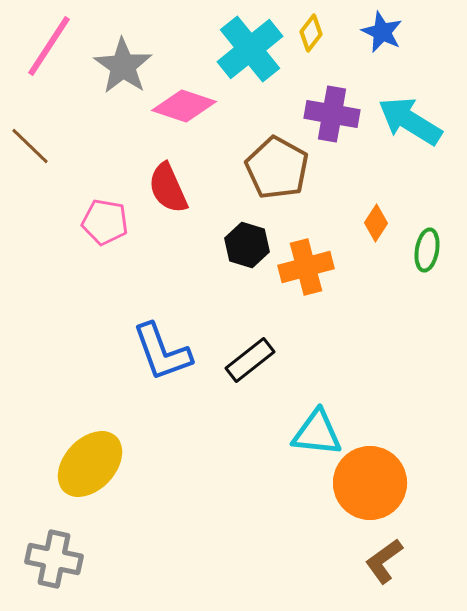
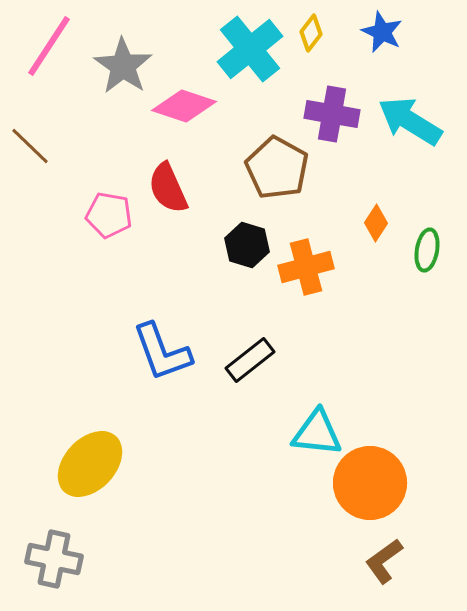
pink pentagon: moved 4 px right, 7 px up
